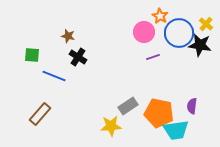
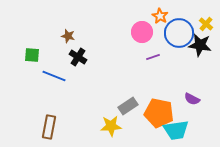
pink circle: moved 2 px left
purple semicircle: moved 7 px up; rotated 70 degrees counterclockwise
brown rectangle: moved 9 px right, 13 px down; rotated 30 degrees counterclockwise
